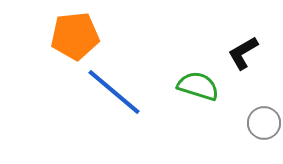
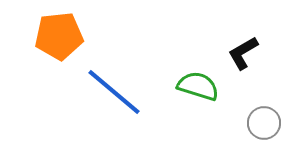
orange pentagon: moved 16 px left
